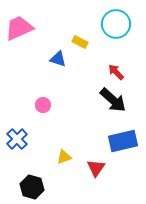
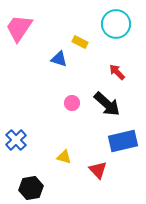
pink trapezoid: rotated 32 degrees counterclockwise
blue triangle: moved 1 px right
red arrow: moved 1 px right
black arrow: moved 6 px left, 4 px down
pink circle: moved 29 px right, 2 px up
blue cross: moved 1 px left, 1 px down
yellow triangle: rotated 35 degrees clockwise
red triangle: moved 2 px right, 2 px down; rotated 18 degrees counterclockwise
black hexagon: moved 1 px left, 1 px down; rotated 25 degrees counterclockwise
